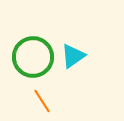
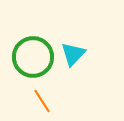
cyan triangle: moved 2 px up; rotated 12 degrees counterclockwise
